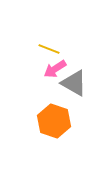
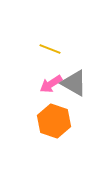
yellow line: moved 1 px right
pink arrow: moved 4 px left, 15 px down
